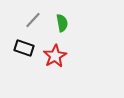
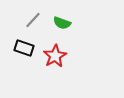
green semicircle: rotated 120 degrees clockwise
